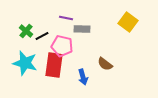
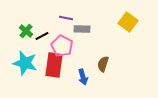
pink pentagon: rotated 15 degrees clockwise
brown semicircle: moved 2 px left; rotated 70 degrees clockwise
